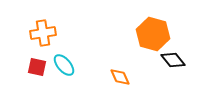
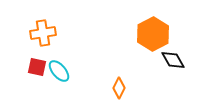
orange hexagon: rotated 16 degrees clockwise
black diamond: rotated 10 degrees clockwise
cyan ellipse: moved 5 px left, 6 px down
orange diamond: moved 1 px left, 11 px down; rotated 50 degrees clockwise
